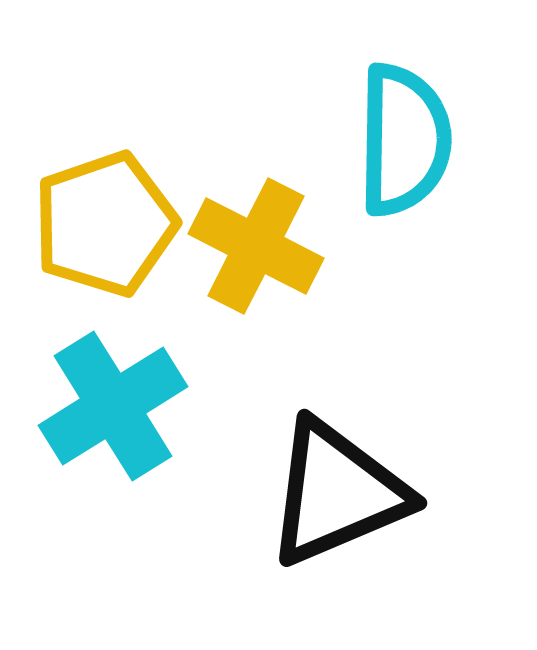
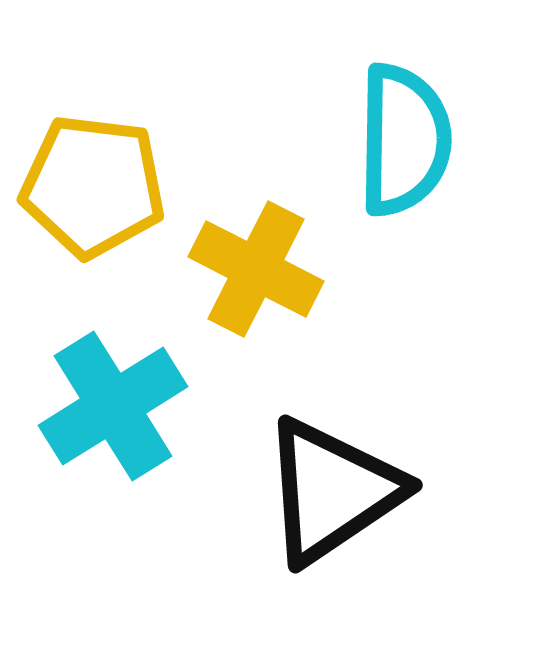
yellow pentagon: moved 12 px left, 38 px up; rotated 26 degrees clockwise
yellow cross: moved 23 px down
black triangle: moved 5 px left, 2 px up; rotated 11 degrees counterclockwise
